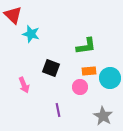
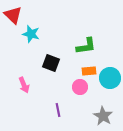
black square: moved 5 px up
